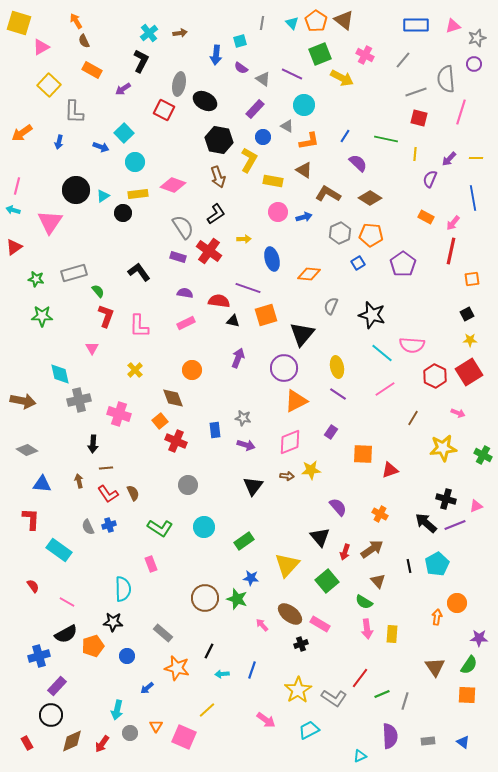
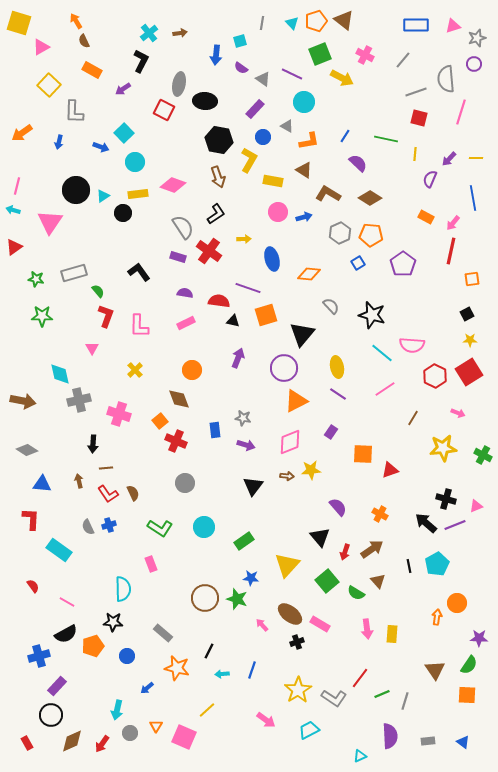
orange pentagon at (316, 21): rotated 20 degrees clockwise
black ellipse at (205, 101): rotated 25 degrees counterclockwise
cyan circle at (304, 105): moved 3 px up
gray semicircle at (331, 306): rotated 114 degrees clockwise
brown diamond at (173, 398): moved 6 px right, 1 px down
gray circle at (188, 485): moved 3 px left, 2 px up
green semicircle at (364, 602): moved 8 px left, 9 px up
black cross at (301, 644): moved 4 px left, 2 px up
brown triangle at (435, 667): moved 3 px down
